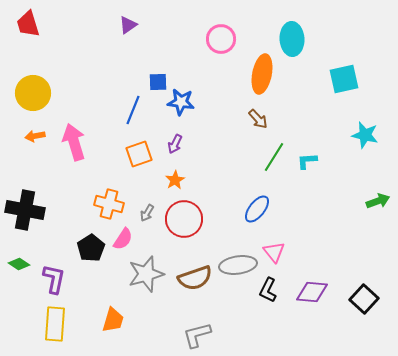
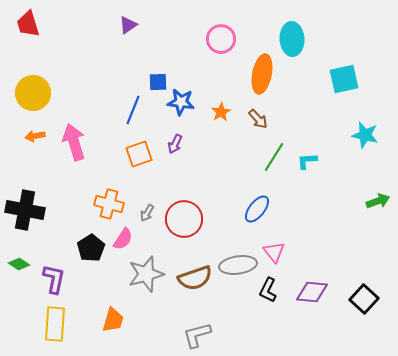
orange star: moved 46 px right, 68 px up
